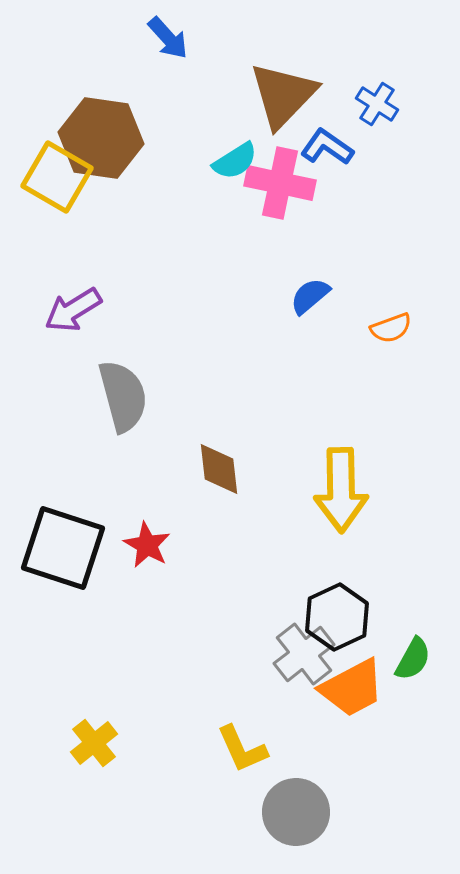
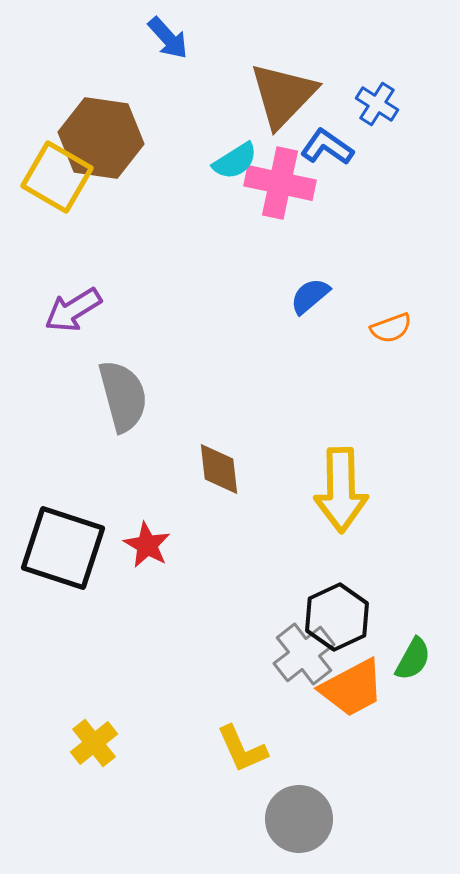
gray circle: moved 3 px right, 7 px down
